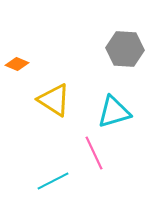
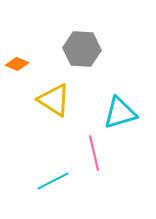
gray hexagon: moved 43 px left
cyan triangle: moved 6 px right, 1 px down
pink line: rotated 12 degrees clockwise
